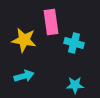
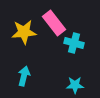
pink rectangle: moved 3 px right, 1 px down; rotated 30 degrees counterclockwise
yellow star: moved 8 px up; rotated 15 degrees counterclockwise
cyan arrow: rotated 60 degrees counterclockwise
